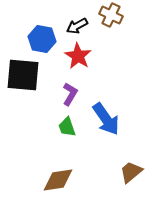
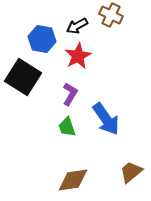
red star: rotated 12 degrees clockwise
black square: moved 2 px down; rotated 27 degrees clockwise
brown diamond: moved 15 px right
